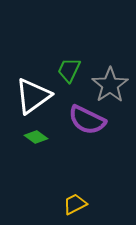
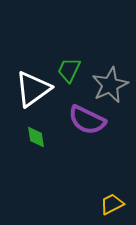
gray star: rotated 9 degrees clockwise
white triangle: moved 7 px up
green diamond: rotated 45 degrees clockwise
yellow trapezoid: moved 37 px right
